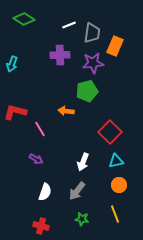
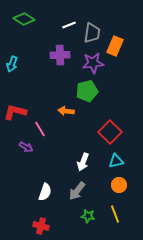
purple arrow: moved 10 px left, 12 px up
green star: moved 6 px right, 3 px up
